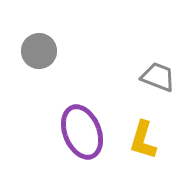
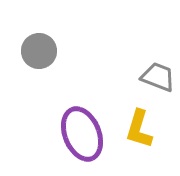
purple ellipse: moved 2 px down
yellow L-shape: moved 4 px left, 11 px up
